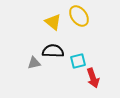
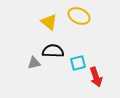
yellow ellipse: rotated 30 degrees counterclockwise
yellow triangle: moved 4 px left
cyan square: moved 2 px down
red arrow: moved 3 px right, 1 px up
